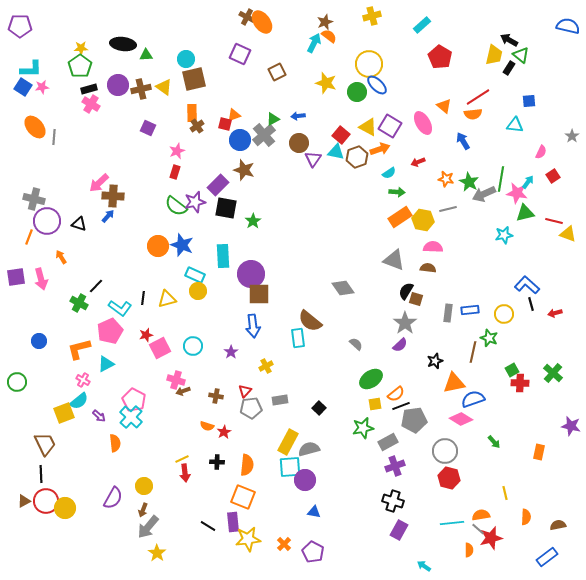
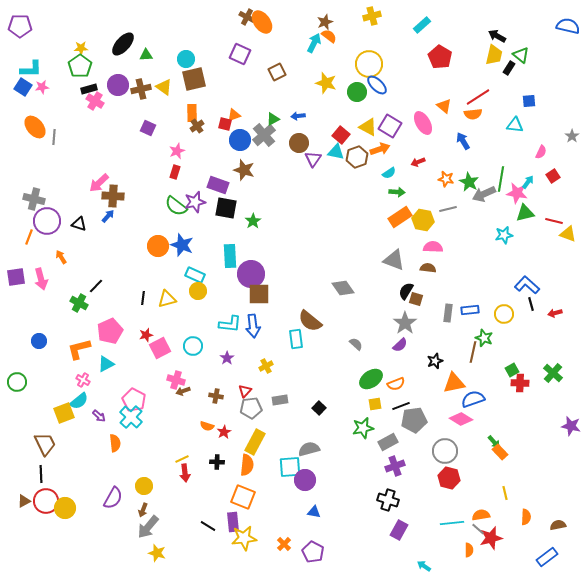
black arrow at (509, 40): moved 12 px left, 4 px up
black ellipse at (123, 44): rotated 55 degrees counterclockwise
pink cross at (91, 104): moved 4 px right, 3 px up
purple rectangle at (218, 185): rotated 65 degrees clockwise
cyan rectangle at (223, 256): moved 7 px right
cyan L-shape at (120, 308): moved 110 px right, 16 px down; rotated 30 degrees counterclockwise
cyan rectangle at (298, 338): moved 2 px left, 1 px down
green star at (489, 338): moved 5 px left
purple star at (231, 352): moved 4 px left, 6 px down
orange semicircle at (396, 394): moved 10 px up; rotated 18 degrees clockwise
yellow rectangle at (288, 442): moved 33 px left
orange rectangle at (539, 452): moved 39 px left; rotated 56 degrees counterclockwise
black cross at (393, 501): moved 5 px left, 1 px up
yellow star at (248, 539): moved 4 px left, 1 px up
yellow star at (157, 553): rotated 18 degrees counterclockwise
